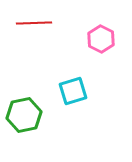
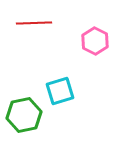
pink hexagon: moved 6 px left, 2 px down
cyan square: moved 13 px left
